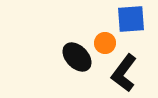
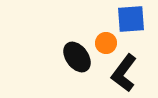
orange circle: moved 1 px right
black ellipse: rotated 8 degrees clockwise
